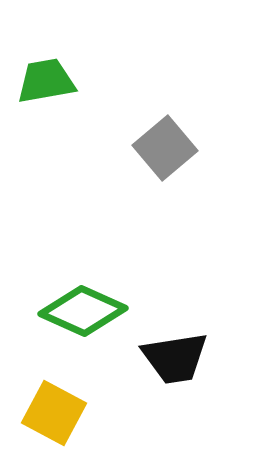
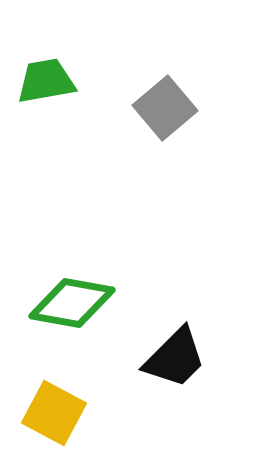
gray square: moved 40 px up
green diamond: moved 11 px left, 8 px up; rotated 14 degrees counterclockwise
black trapezoid: rotated 36 degrees counterclockwise
